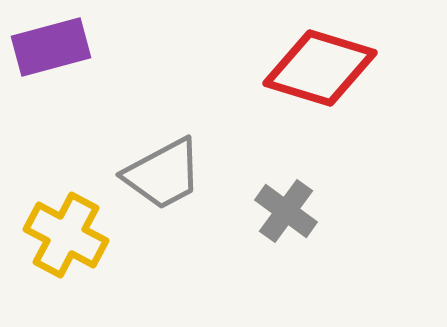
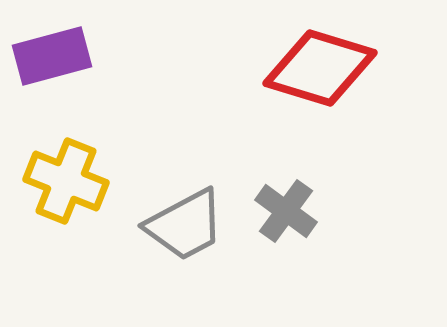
purple rectangle: moved 1 px right, 9 px down
gray trapezoid: moved 22 px right, 51 px down
yellow cross: moved 54 px up; rotated 6 degrees counterclockwise
